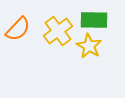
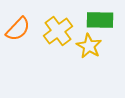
green rectangle: moved 6 px right
